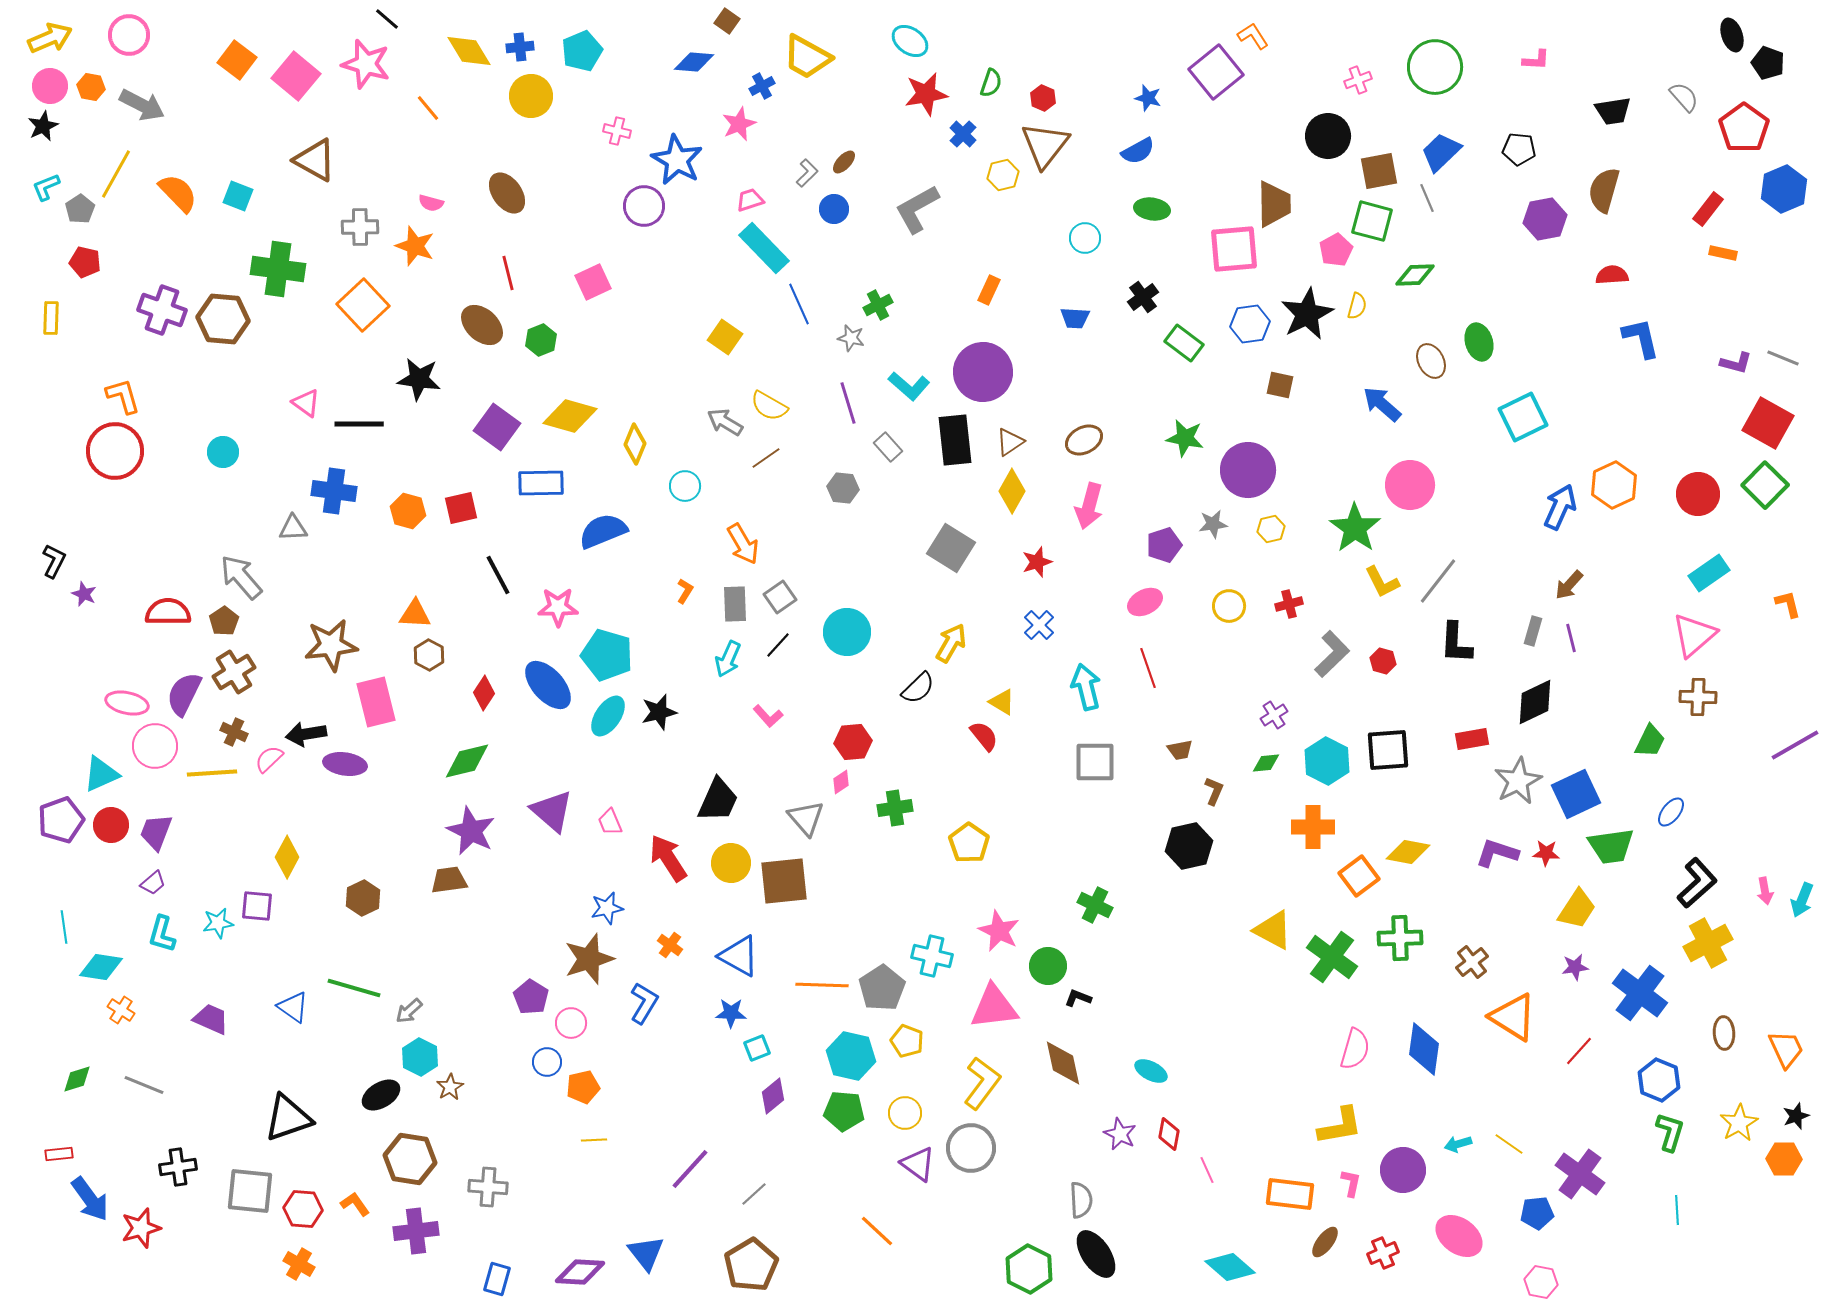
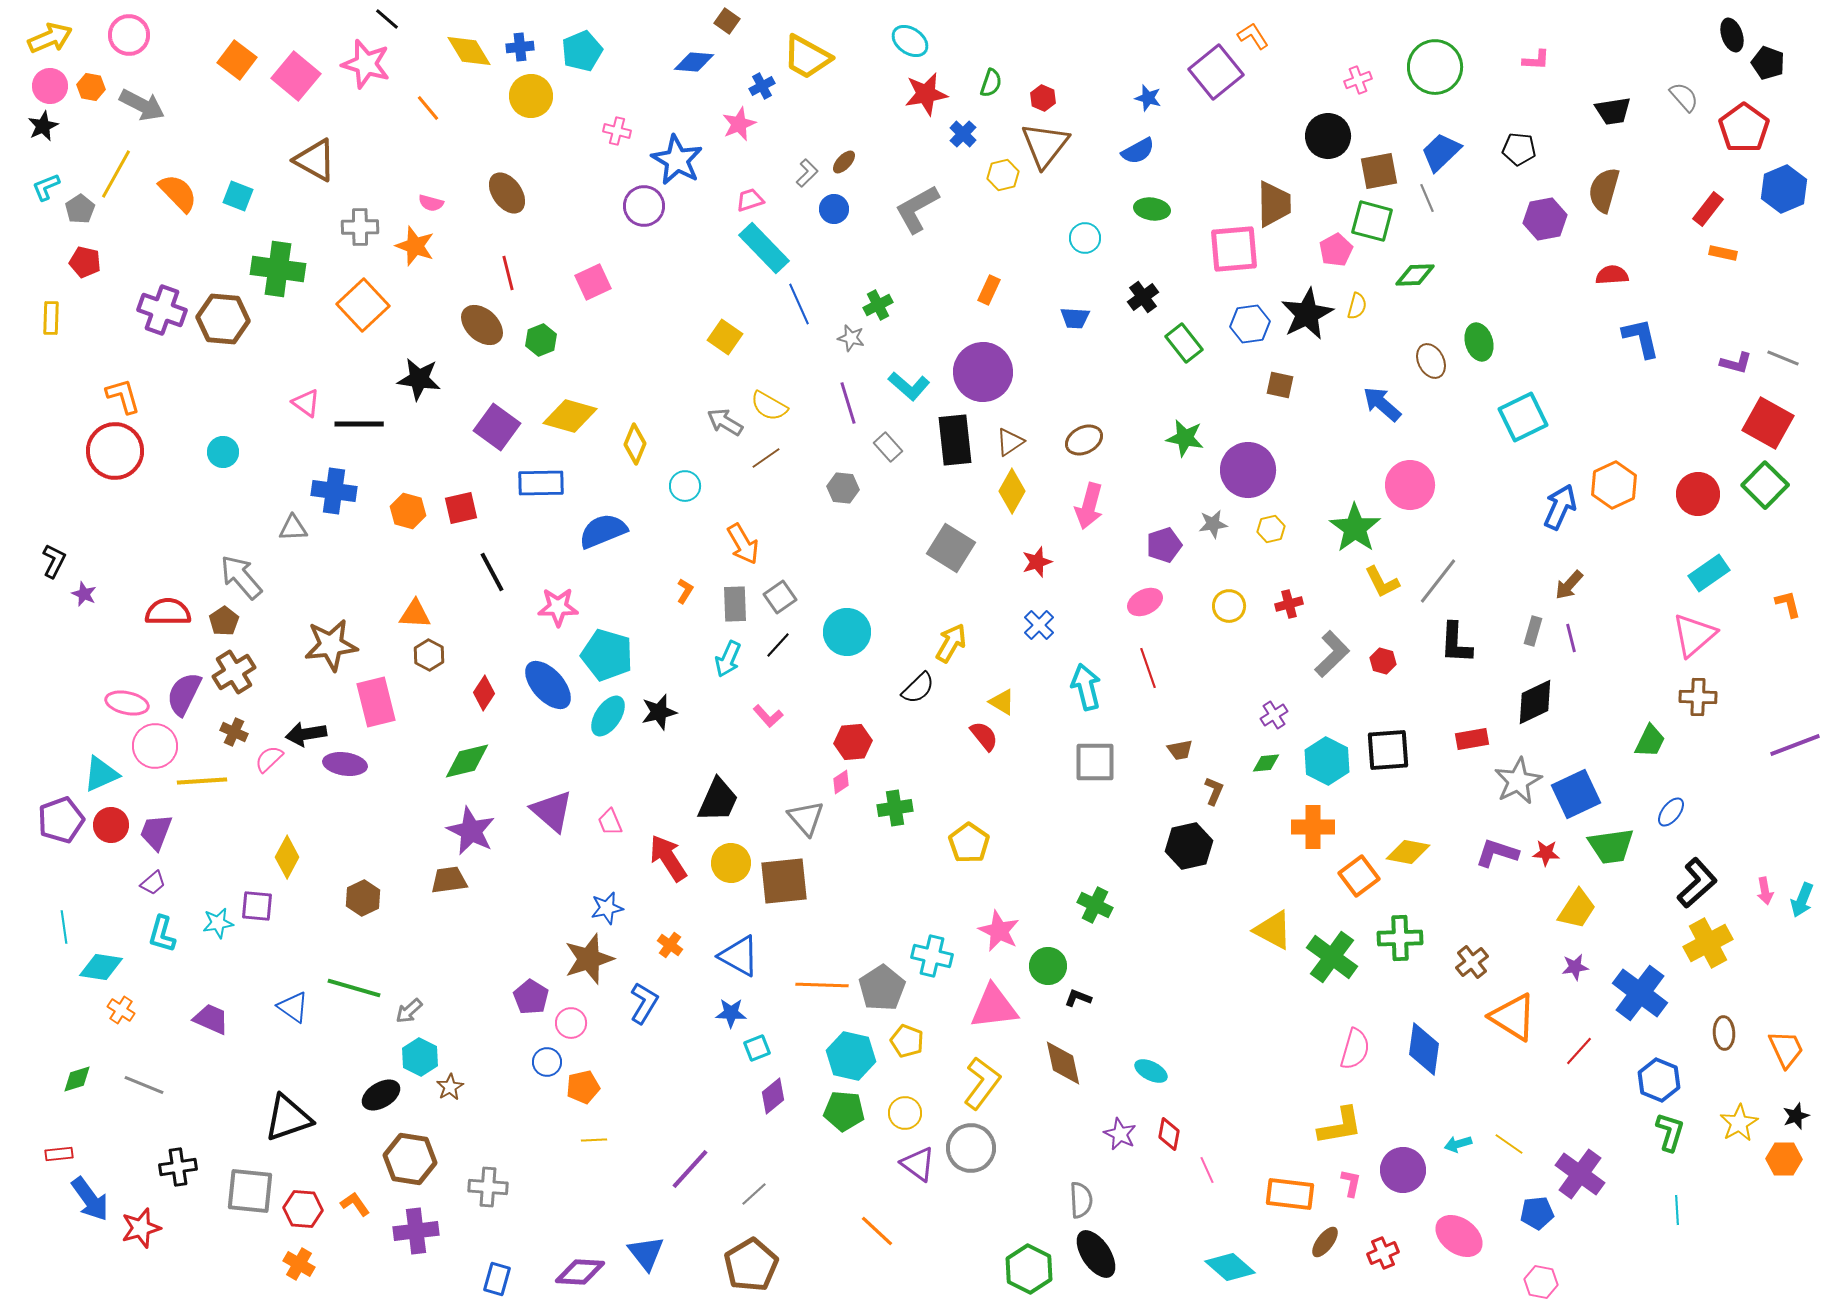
green rectangle at (1184, 343): rotated 15 degrees clockwise
black line at (498, 575): moved 6 px left, 3 px up
purple line at (1795, 745): rotated 9 degrees clockwise
yellow line at (212, 773): moved 10 px left, 8 px down
